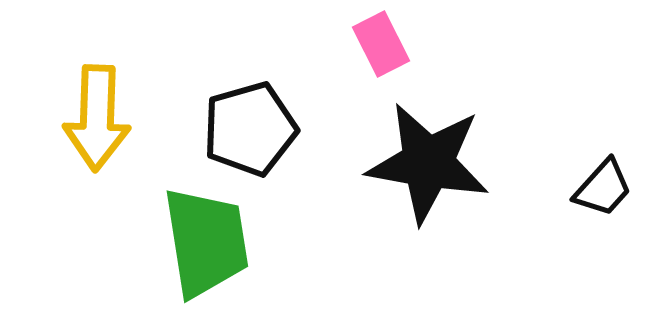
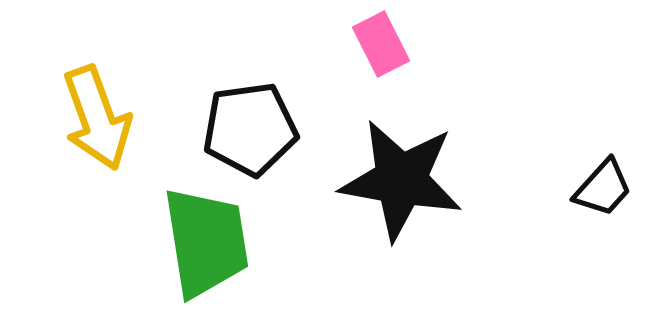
yellow arrow: rotated 22 degrees counterclockwise
black pentagon: rotated 8 degrees clockwise
black star: moved 27 px left, 17 px down
